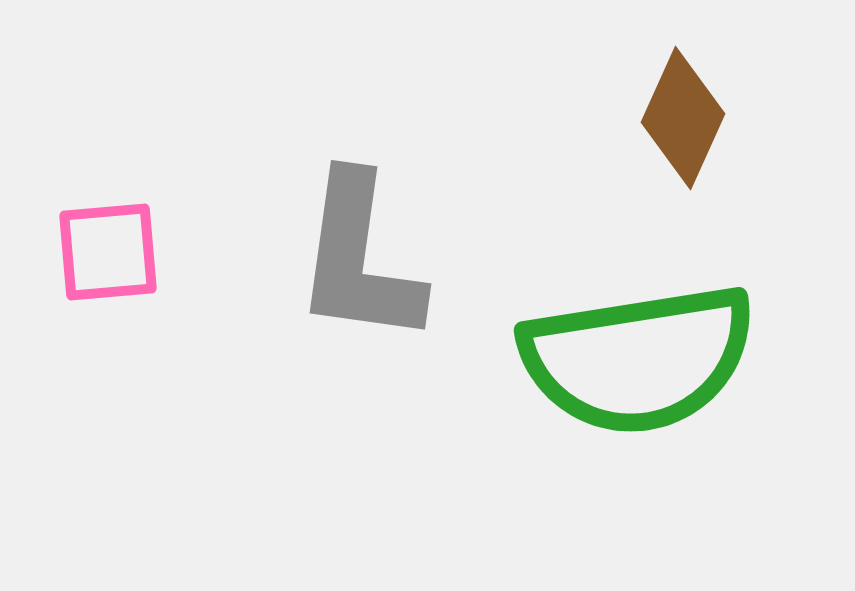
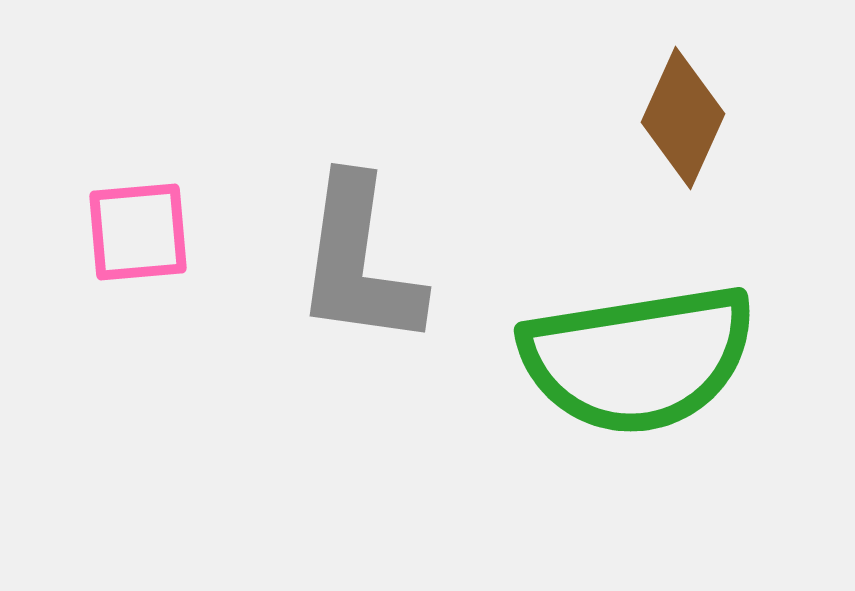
pink square: moved 30 px right, 20 px up
gray L-shape: moved 3 px down
